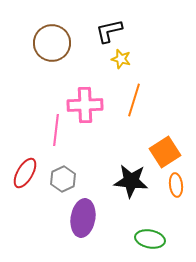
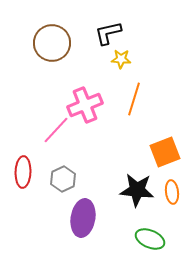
black L-shape: moved 1 px left, 2 px down
yellow star: rotated 12 degrees counterclockwise
orange line: moved 1 px up
pink cross: rotated 20 degrees counterclockwise
pink line: rotated 36 degrees clockwise
orange square: rotated 12 degrees clockwise
red ellipse: moved 2 px left, 1 px up; rotated 28 degrees counterclockwise
black star: moved 6 px right, 9 px down
orange ellipse: moved 4 px left, 7 px down
green ellipse: rotated 12 degrees clockwise
